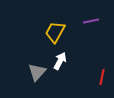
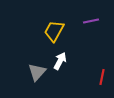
yellow trapezoid: moved 1 px left, 1 px up
